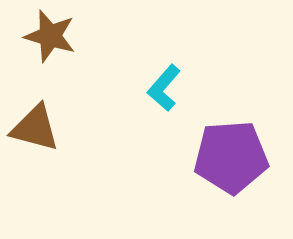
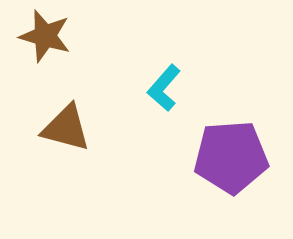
brown star: moved 5 px left
brown triangle: moved 31 px right
